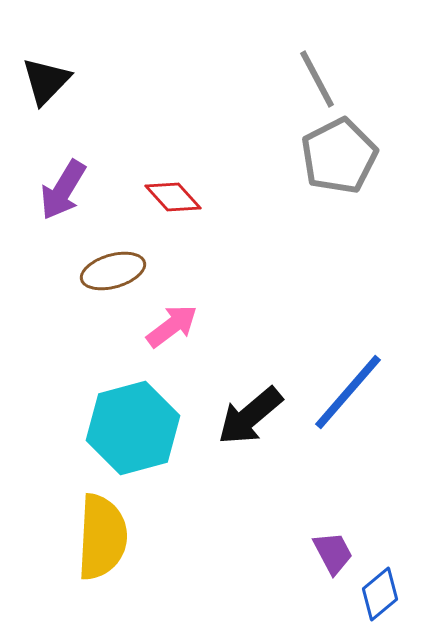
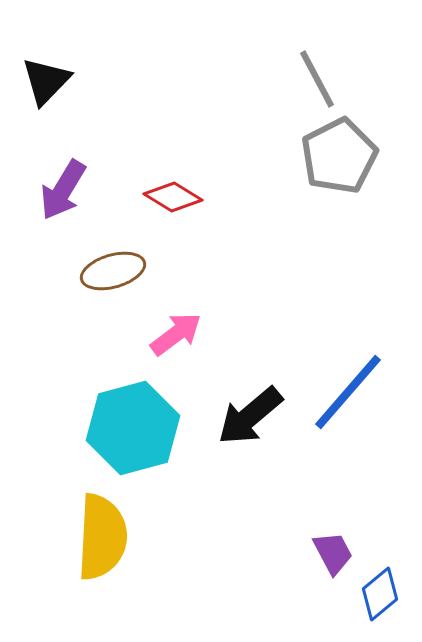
red diamond: rotated 16 degrees counterclockwise
pink arrow: moved 4 px right, 8 px down
